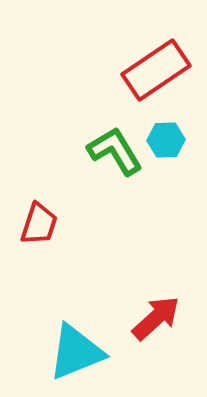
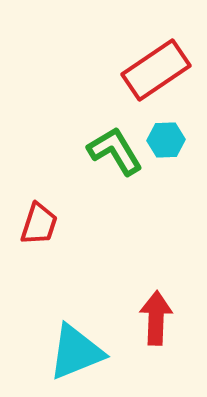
red arrow: rotated 46 degrees counterclockwise
